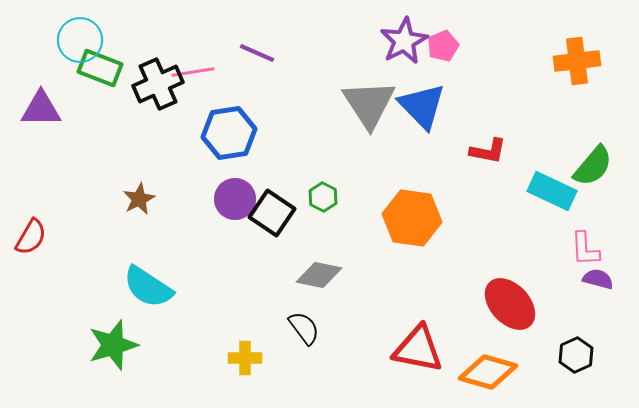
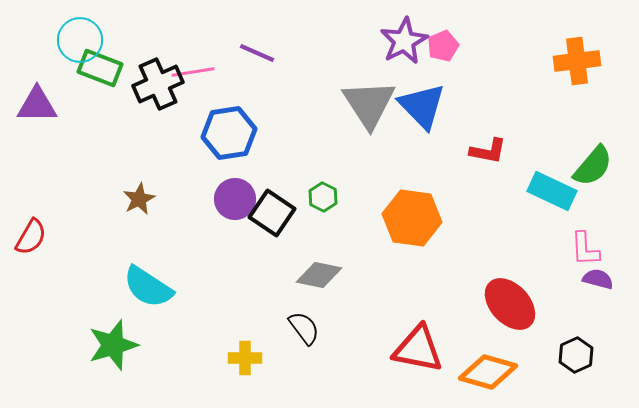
purple triangle: moved 4 px left, 4 px up
